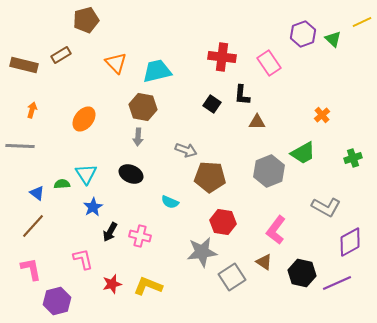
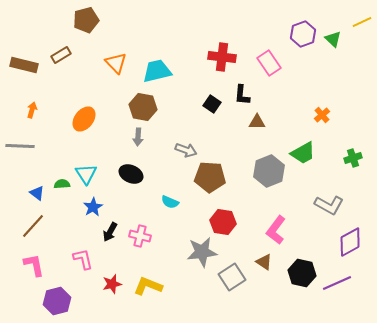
gray L-shape at (326, 207): moved 3 px right, 2 px up
pink L-shape at (31, 269): moved 3 px right, 4 px up
